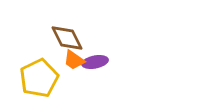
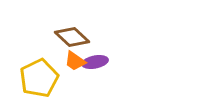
brown diamond: moved 5 px right, 1 px up; rotated 20 degrees counterclockwise
orange trapezoid: moved 1 px right, 1 px down
